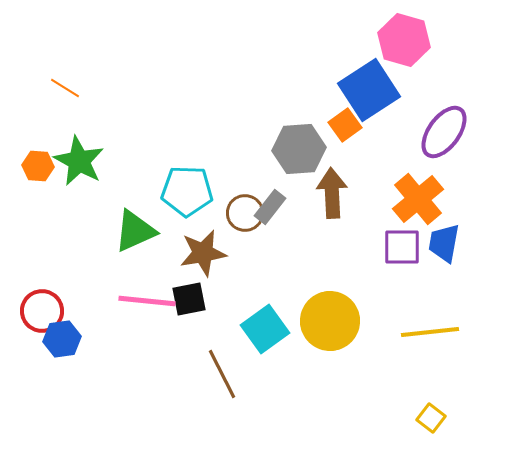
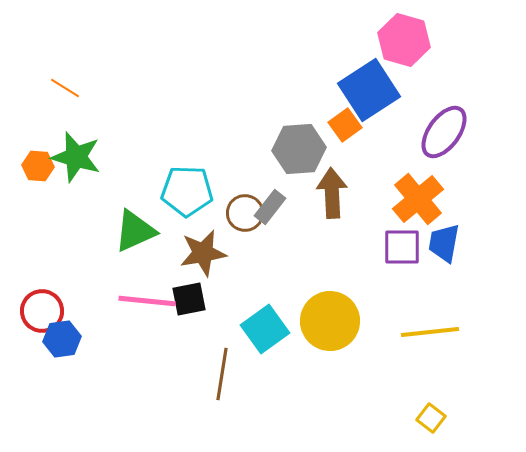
green star: moved 3 px left, 4 px up; rotated 12 degrees counterclockwise
brown line: rotated 36 degrees clockwise
